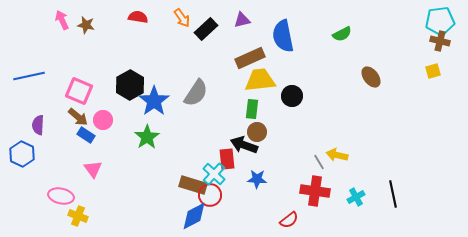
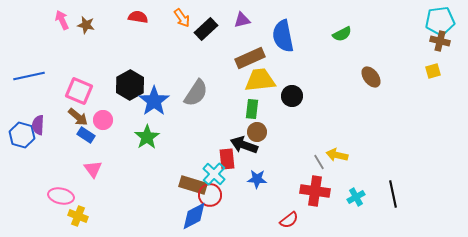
blue hexagon at (22, 154): moved 19 px up; rotated 10 degrees counterclockwise
